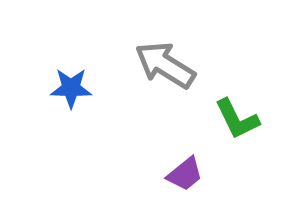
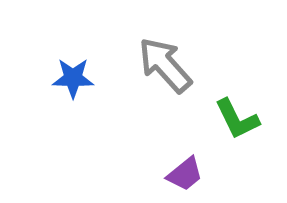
gray arrow: rotated 16 degrees clockwise
blue star: moved 2 px right, 10 px up
